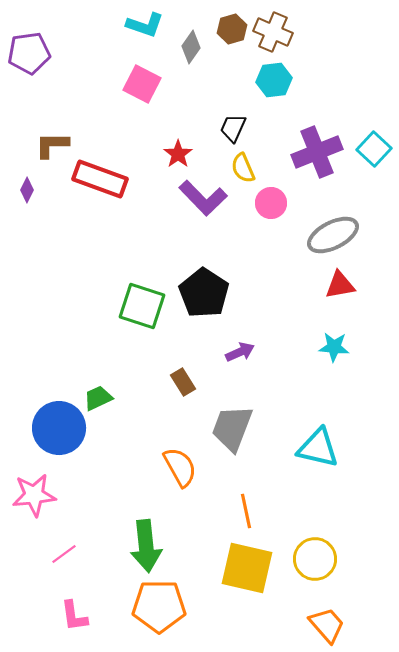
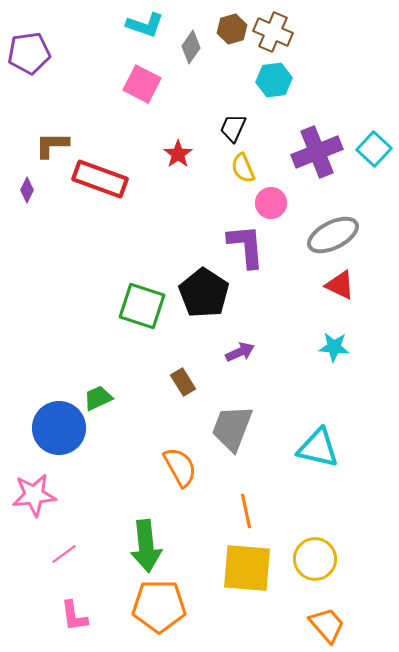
purple L-shape: moved 43 px right, 48 px down; rotated 141 degrees counterclockwise
red triangle: rotated 36 degrees clockwise
yellow square: rotated 8 degrees counterclockwise
